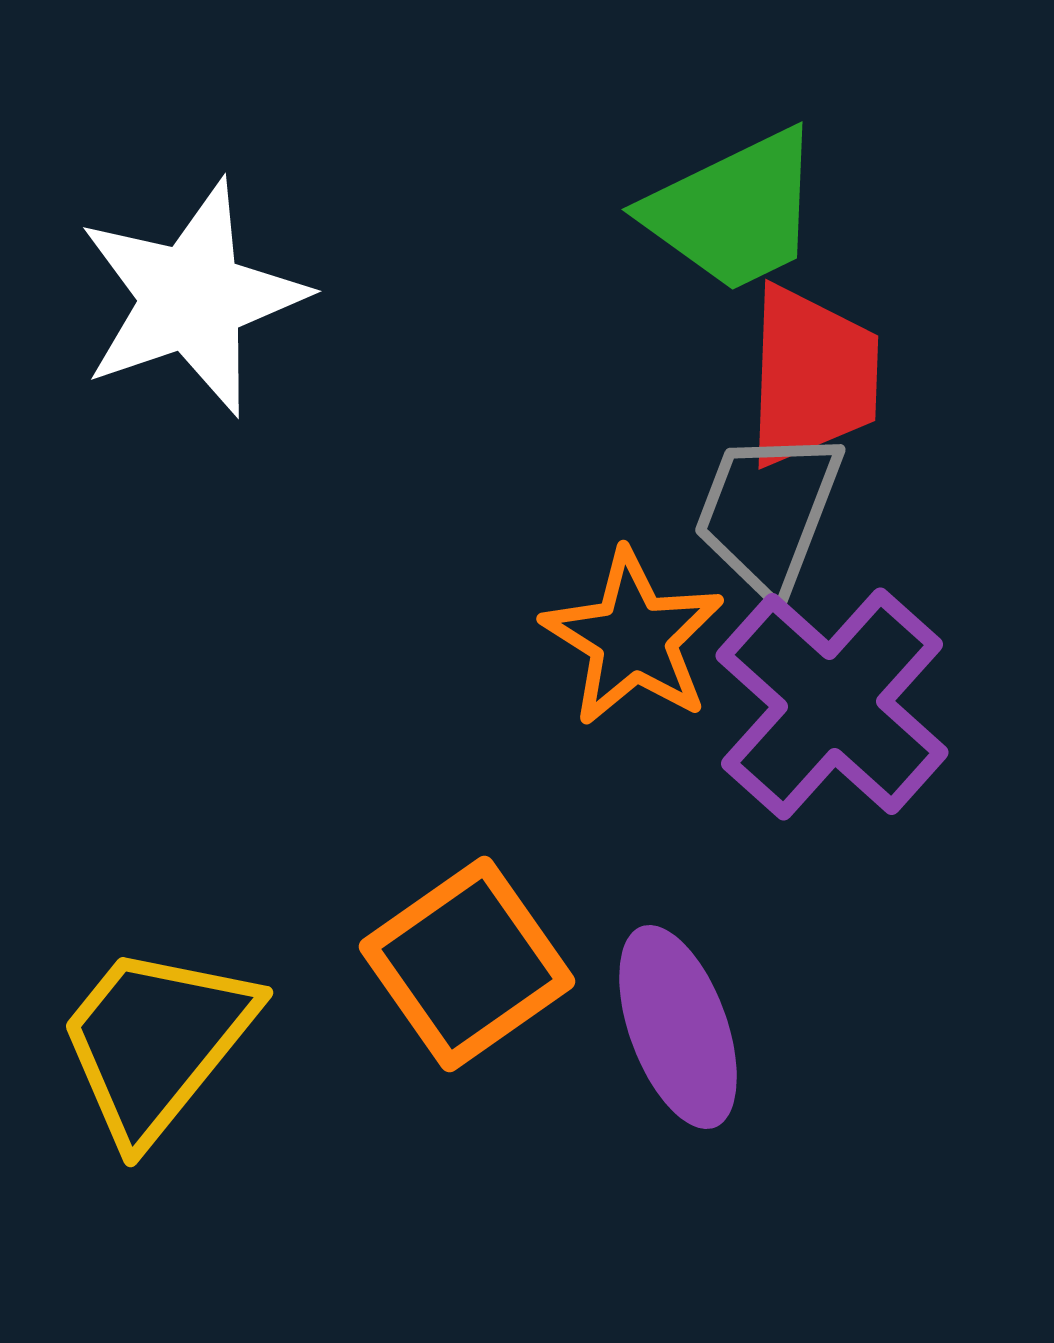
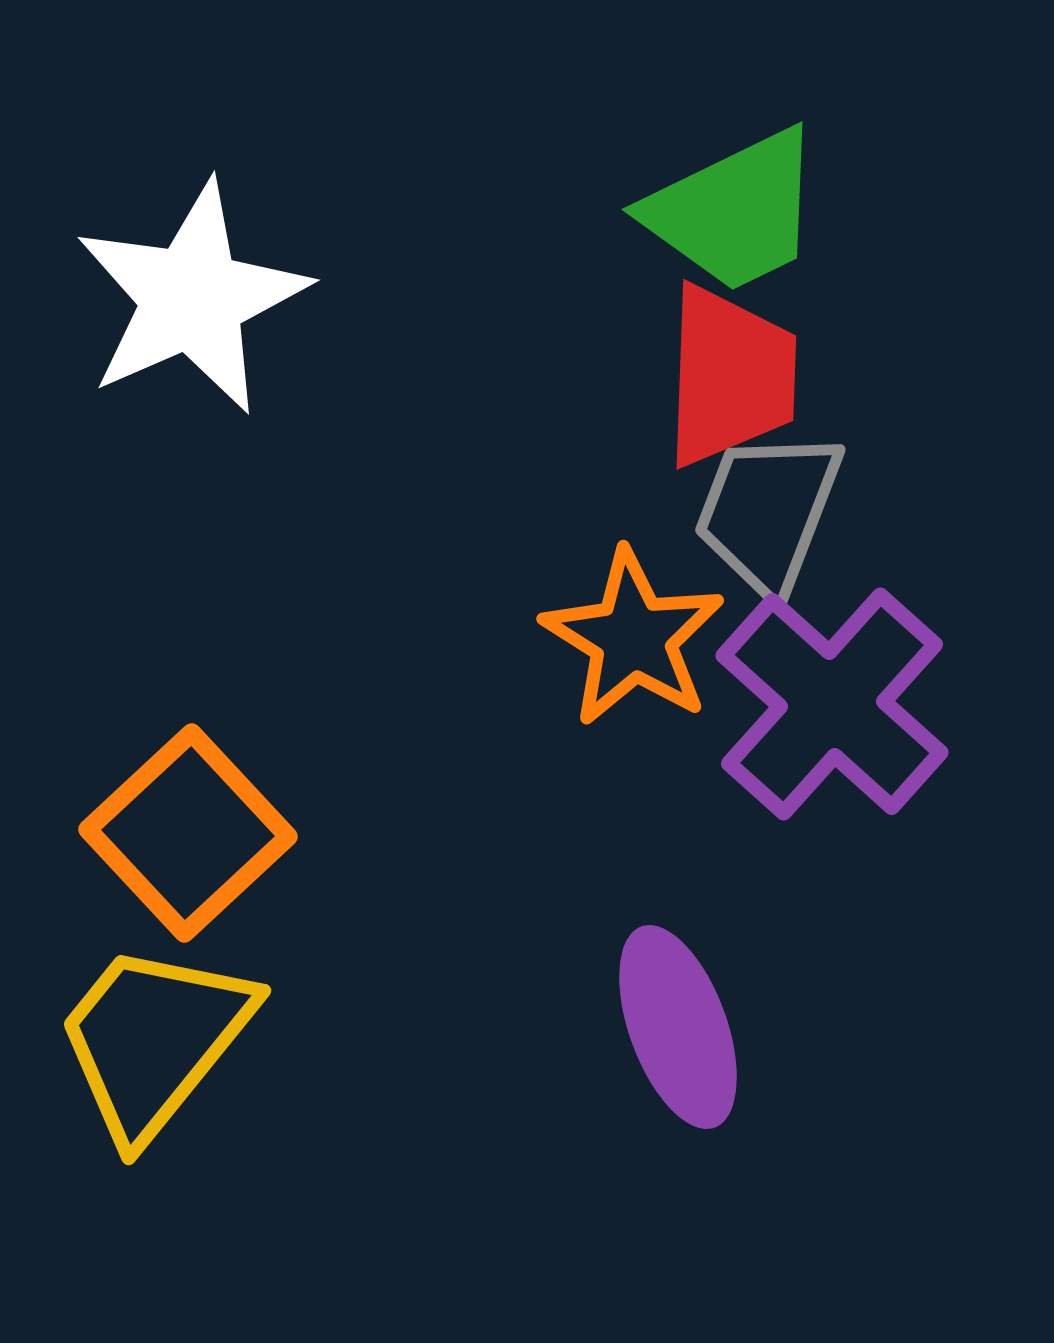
white star: rotated 5 degrees counterclockwise
red trapezoid: moved 82 px left
orange square: moved 279 px left, 131 px up; rotated 8 degrees counterclockwise
yellow trapezoid: moved 2 px left, 2 px up
